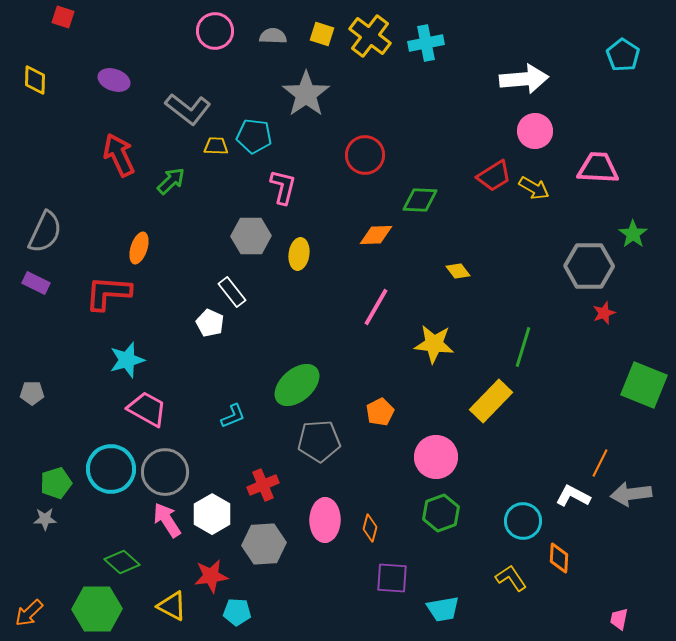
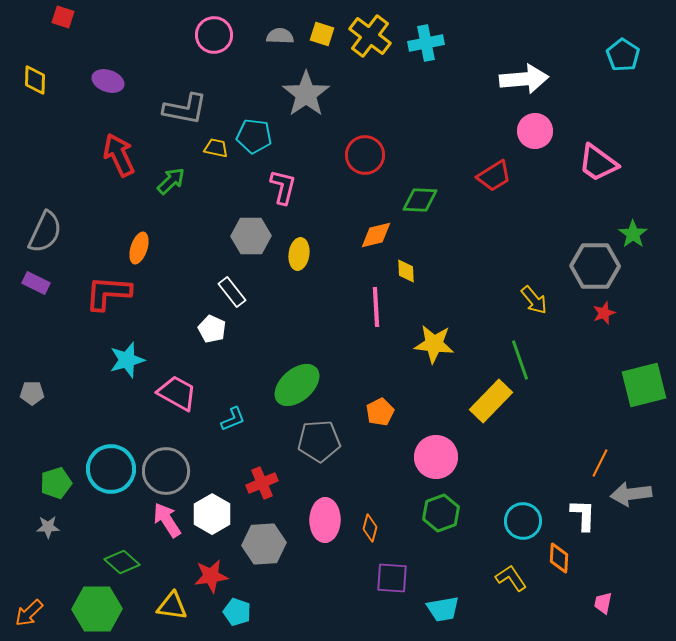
pink circle at (215, 31): moved 1 px left, 4 px down
gray semicircle at (273, 36): moved 7 px right
purple ellipse at (114, 80): moved 6 px left, 1 px down
gray L-shape at (188, 109): moved 3 px left; rotated 27 degrees counterclockwise
yellow trapezoid at (216, 146): moved 2 px down; rotated 10 degrees clockwise
pink trapezoid at (598, 168): moved 5 px up; rotated 147 degrees counterclockwise
yellow arrow at (534, 188): moved 112 px down; rotated 20 degrees clockwise
orange diamond at (376, 235): rotated 12 degrees counterclockwise
gray hexagon at (589, 266): moved 6 px right
yellow diamond at (458, 271): moved 52 px left; rotated 35 degrees clockwise
pink line at (376, 307): rotated 33 degrees counterclockwise
white pentagon at (210, 323): moved 2 px right, 6 px down
green line at (523, 347): moved 3 px left, 13 px down; rotated 36 degrees counterclockwise
green square at (644, 385): rotated 36 degrees counterclockwise
pink trapezoid at (147, 409): moved 30 px right, 16 px up
cyan L-shape at (233, 416): moved 3 px down
gray circle at (165, 472): moved 1 px right, 1 px up
red cross at (263, 485): moved 1 px left, 2 px up
white L-shape at (573, 496): moved 10 px right, 19 px down; rotated 64 degrees clockwise
gray star at (45, 519): moved 3 px right, 8 px down
yellow triangle at (172, 606): rotated 20 degrees counterclockwise
cyan pentagon at (237, 612): rotated 16 degrees clockwise
pink trapezoid at (619, 619): moved 16 px left, 16 px up
